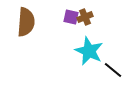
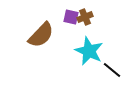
brown semicircle: moved 15 px right, 13 px down; rotated 40 degrees clockwise
black line: moved 1 px left
